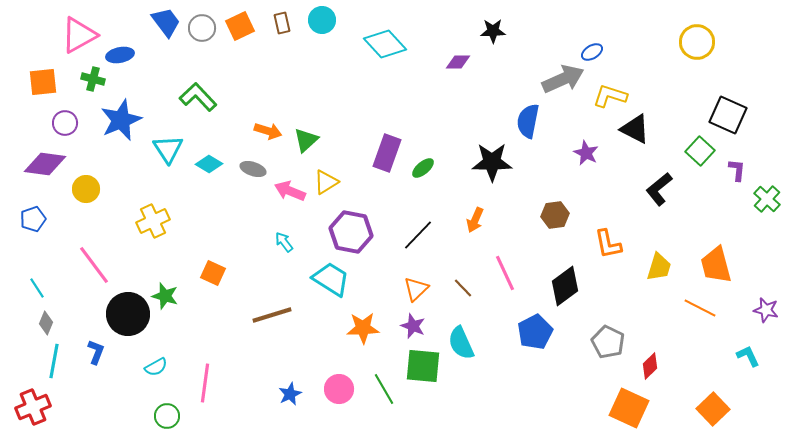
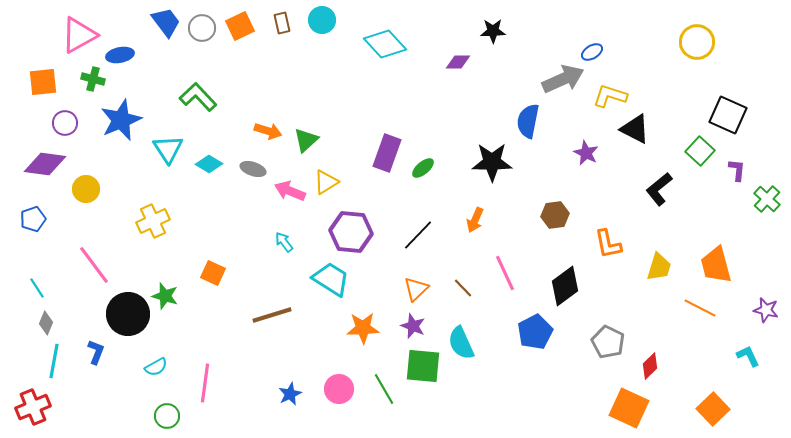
purple hexagon at (351, 232): rotated 6 degrees counterclockwise
